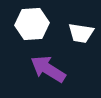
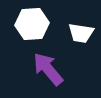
purple arrow: rotated 18 degrees clockwise
